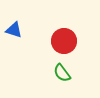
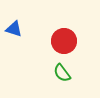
blue triangle: moved 1 px up
